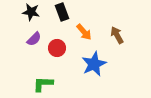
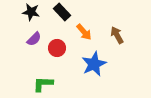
black rectangle: rotated 24 degrees counterclockwise
